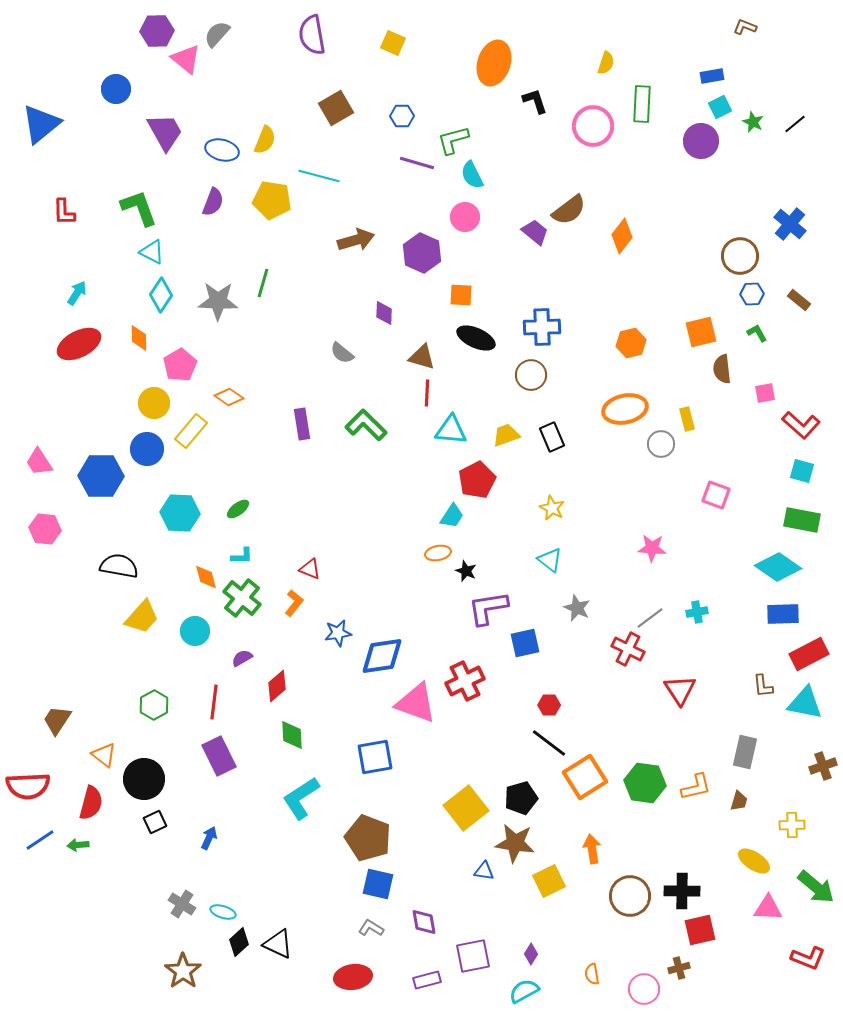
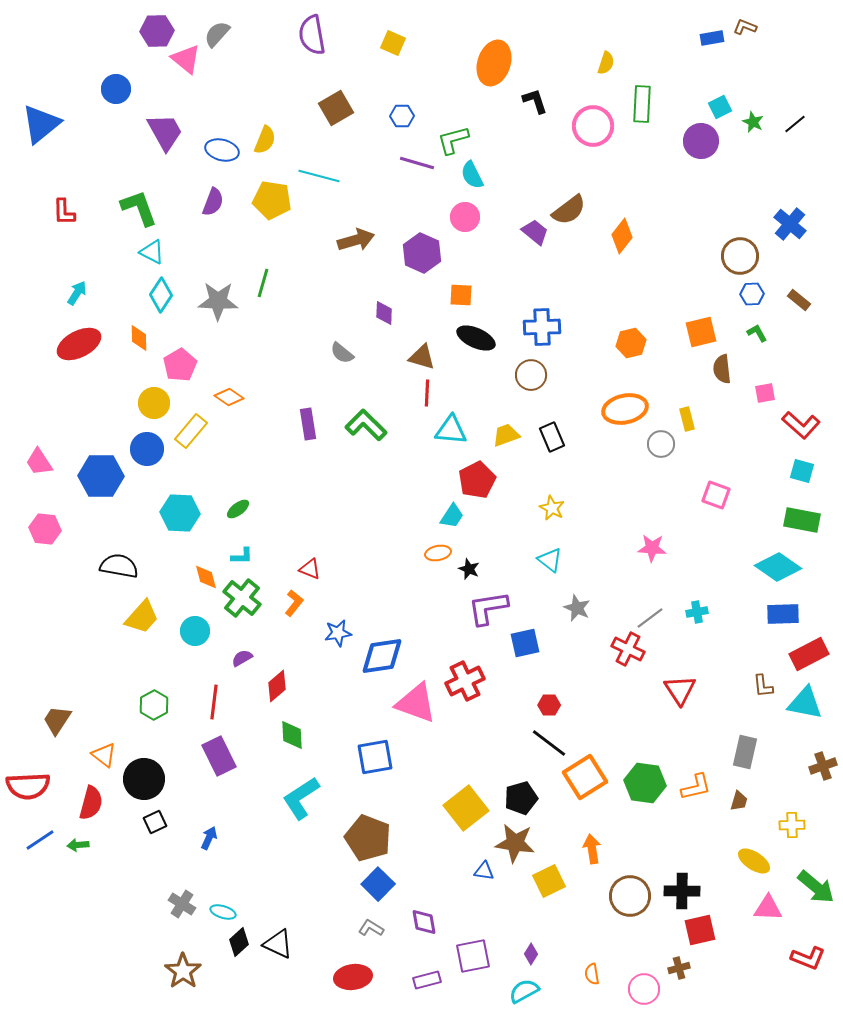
blue rectangle at (712, 76): moved 38 px up
purple rectangle at (302, 424): moved 6 px right
black star at (466, 571): moved 3 px right, 2 px up
blue square at (378, 884): rotated 32 degrees clockwise
